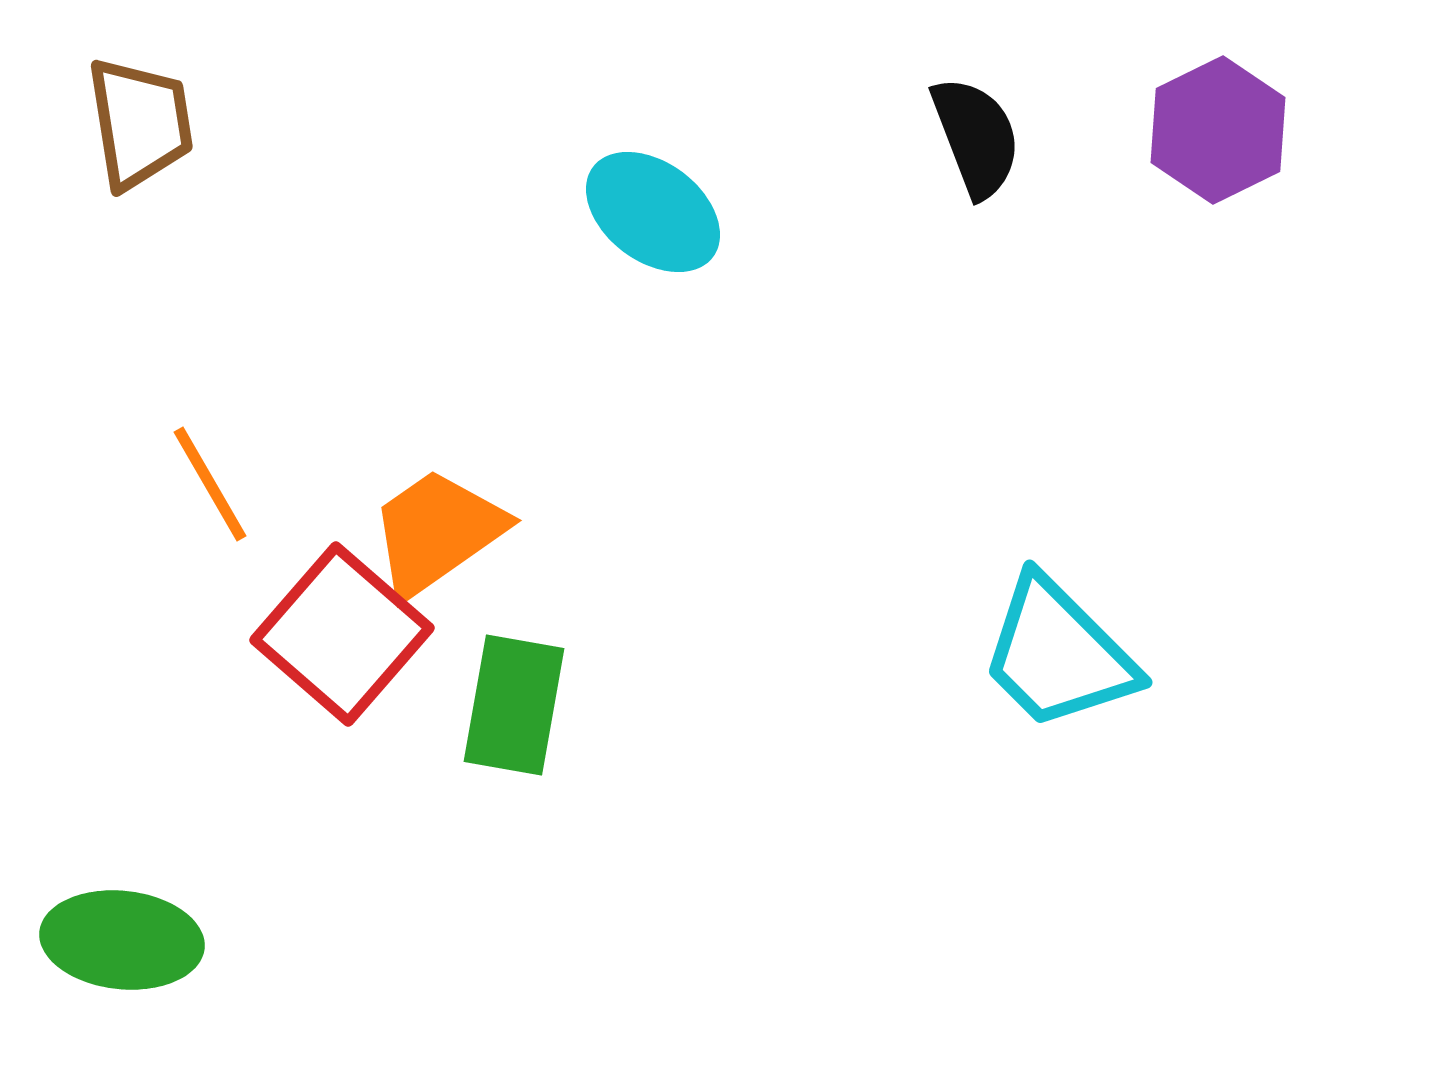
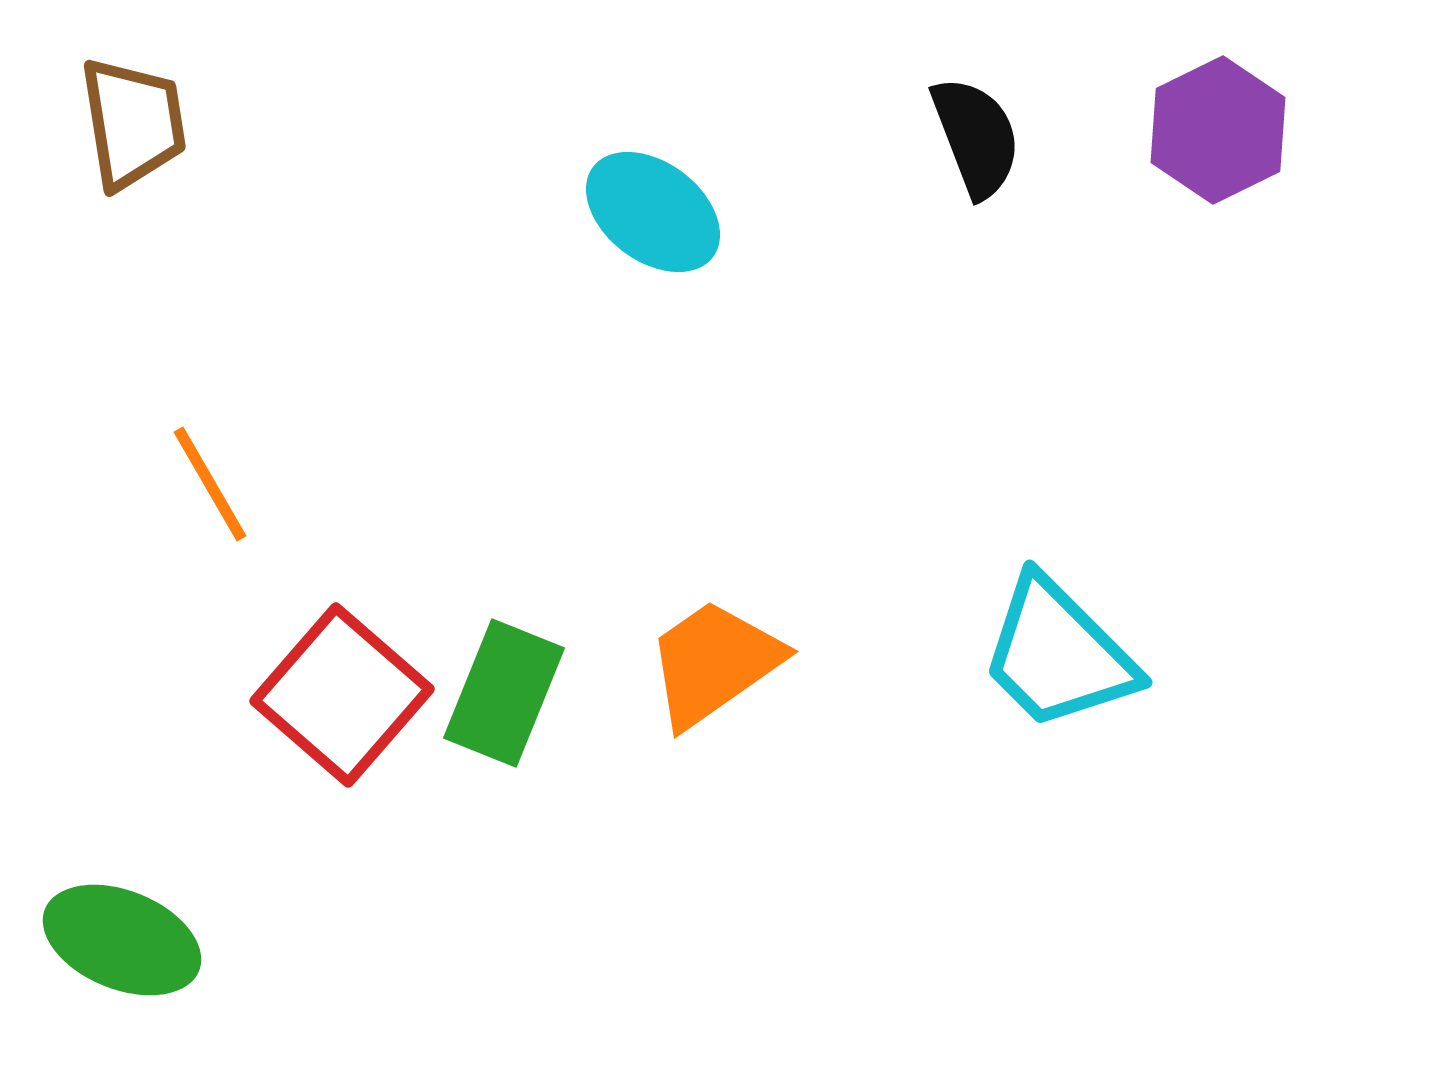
brown trapezoid: moved 7 px left
orange trapezoid: moved 277 px right, 131 px down
red square: moved 61 px down
green rectangle: moved 10 px left, 12 px up; rotated 12 degrees clockwise
green ellipse: rotated 16 degrees clockwise
